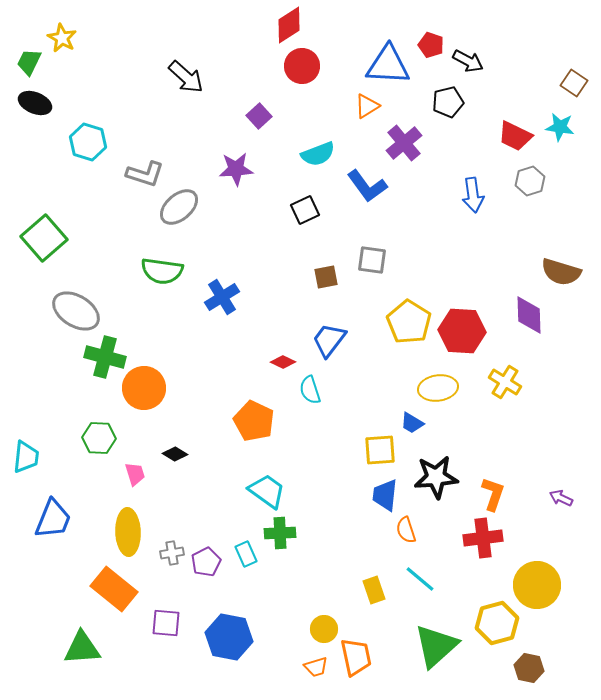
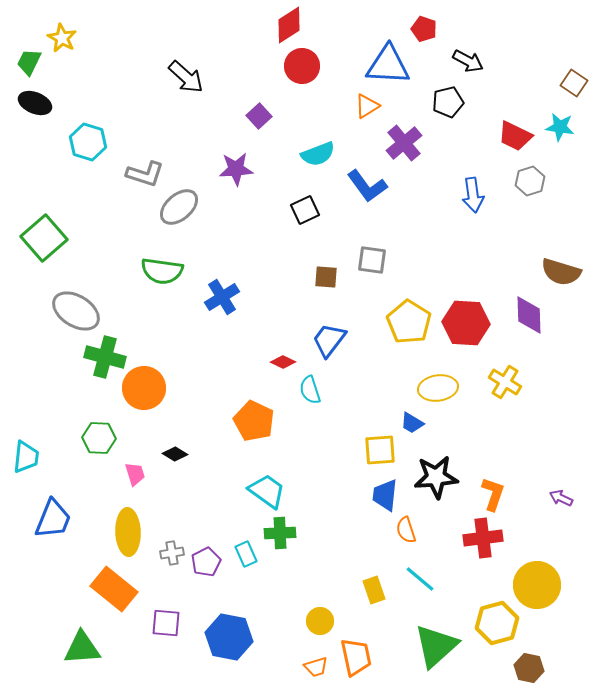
red pentagon at (431, 45): moved 7 px left, 16 px up
brown square at (326, 277): rotated 15 degrees clockwise
red hexagon at (462, 331): moved 4 px right, 8 px up
yellow circle at (324, 629): moved 4 px left, 8 px up
